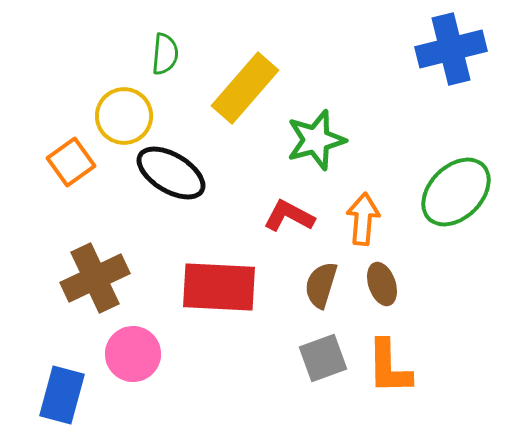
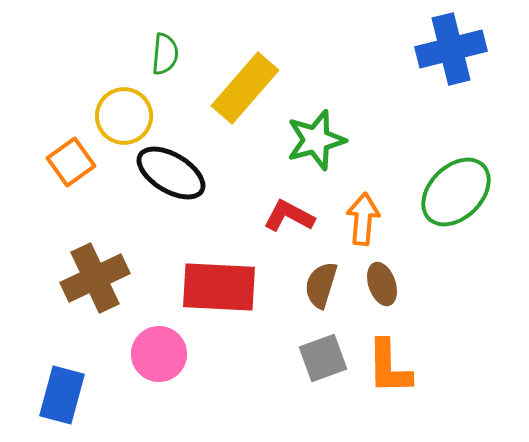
pink circle: moved 26 px right
